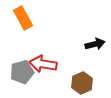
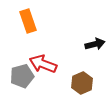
orange rectangle: moved 5 px right, 3 px down; rotated 10 degrees clockwise
red arrow: rotated 12 degrees clockwise
gray pentagon: moved 4 px down
